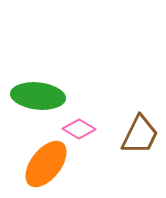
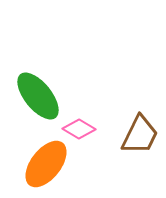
green ellipse: rotated 45 degrees clockwise
